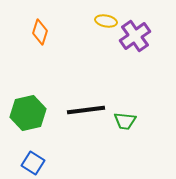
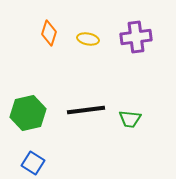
yellow ellipse: moved 18 px left, 18 px down
orange diamond: moved 9 px right, 1 px down
purple cross: moved 1 px right, 1 px down; rotated 28 degrees clockwise
green trapezoid: moved 5 px right, 2 px up
